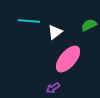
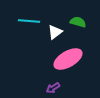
green semicircle: moved 11 px left, 3 px up; rotated 42 degrees clockwise
pink ellipse: rotated 20 degrees clockwise
